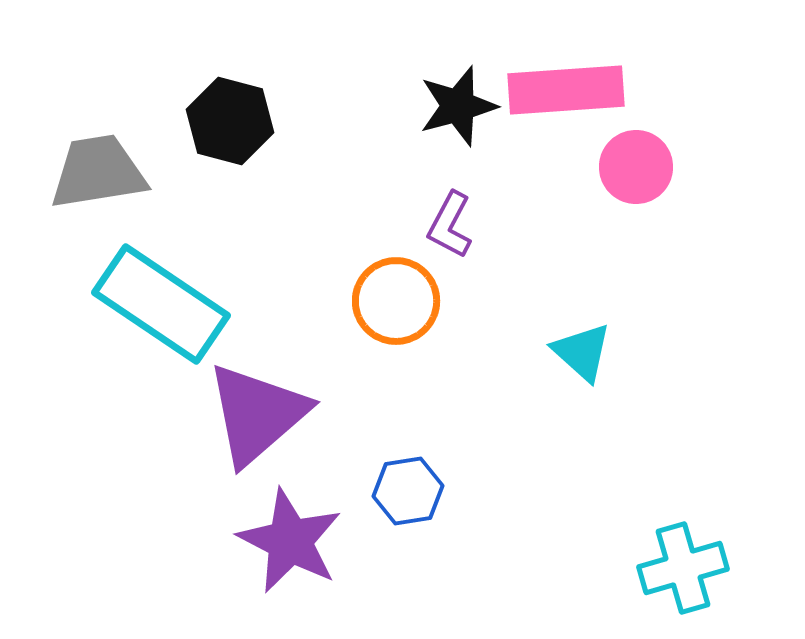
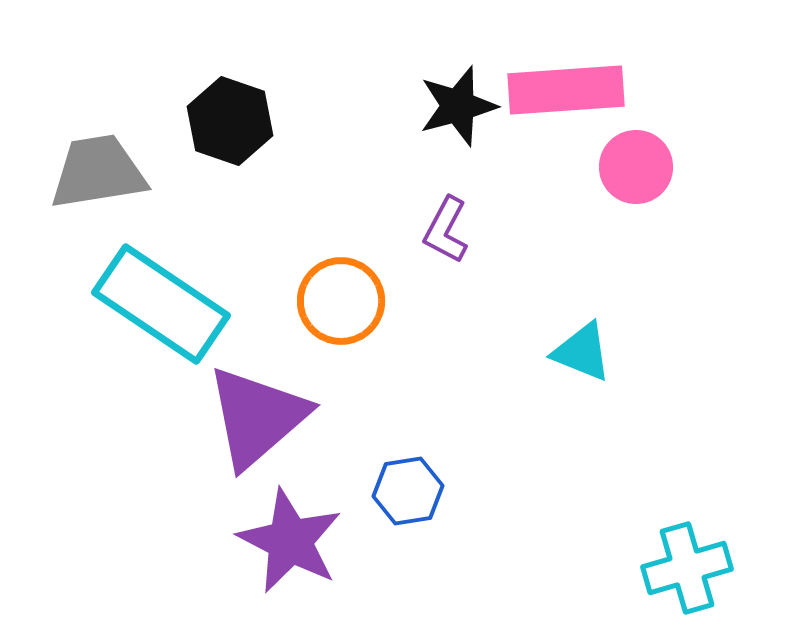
black hexagon: rotated 4 degrees clockwise
purple L-shape: moved 4 px left, 5 px down
orange circle: moved 55 px left
cyan triangle: rotated 20 degrees counterclockwise
purple triangle: moved 3 px down
cyan cross: moved 4 px right
